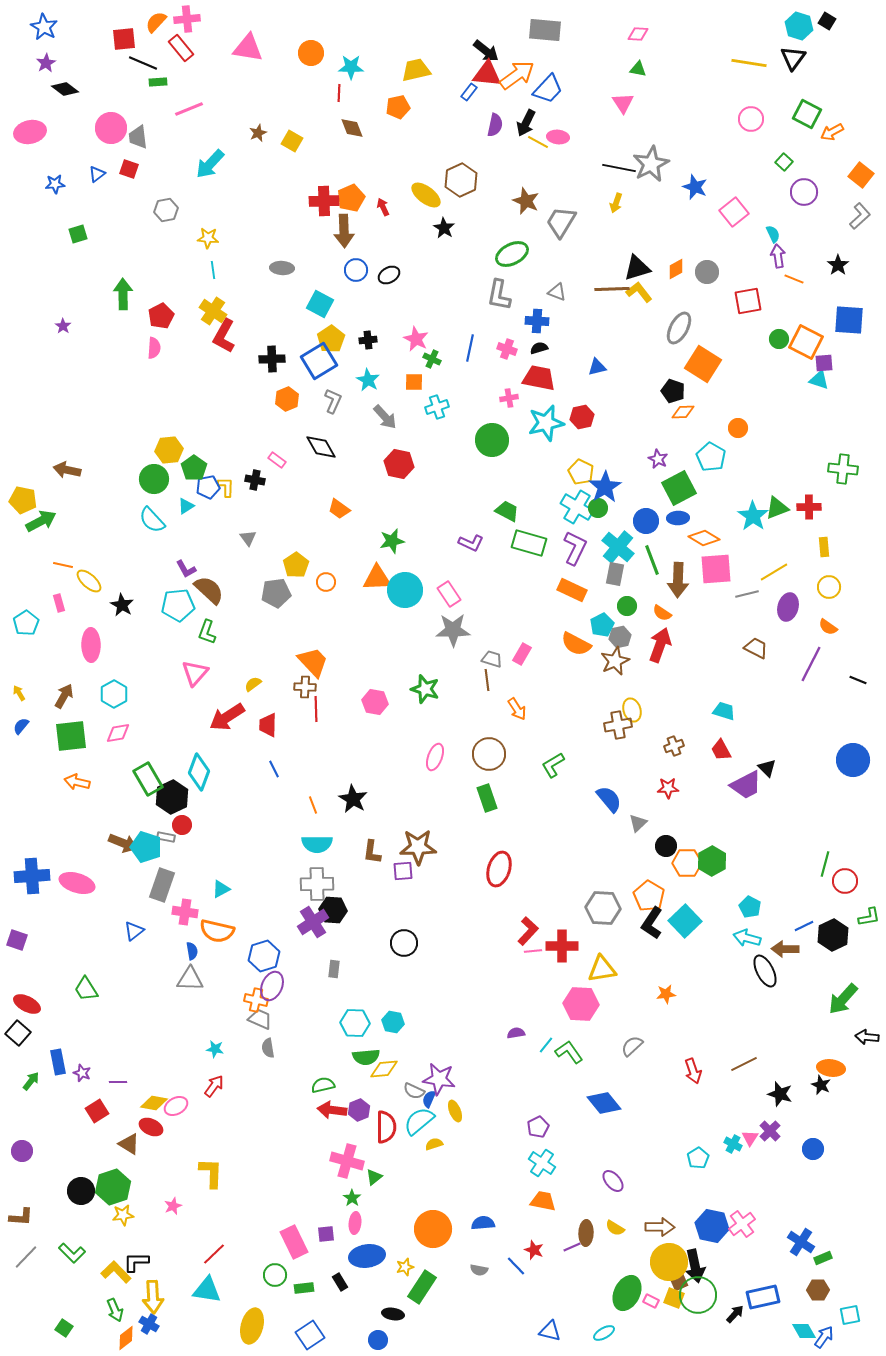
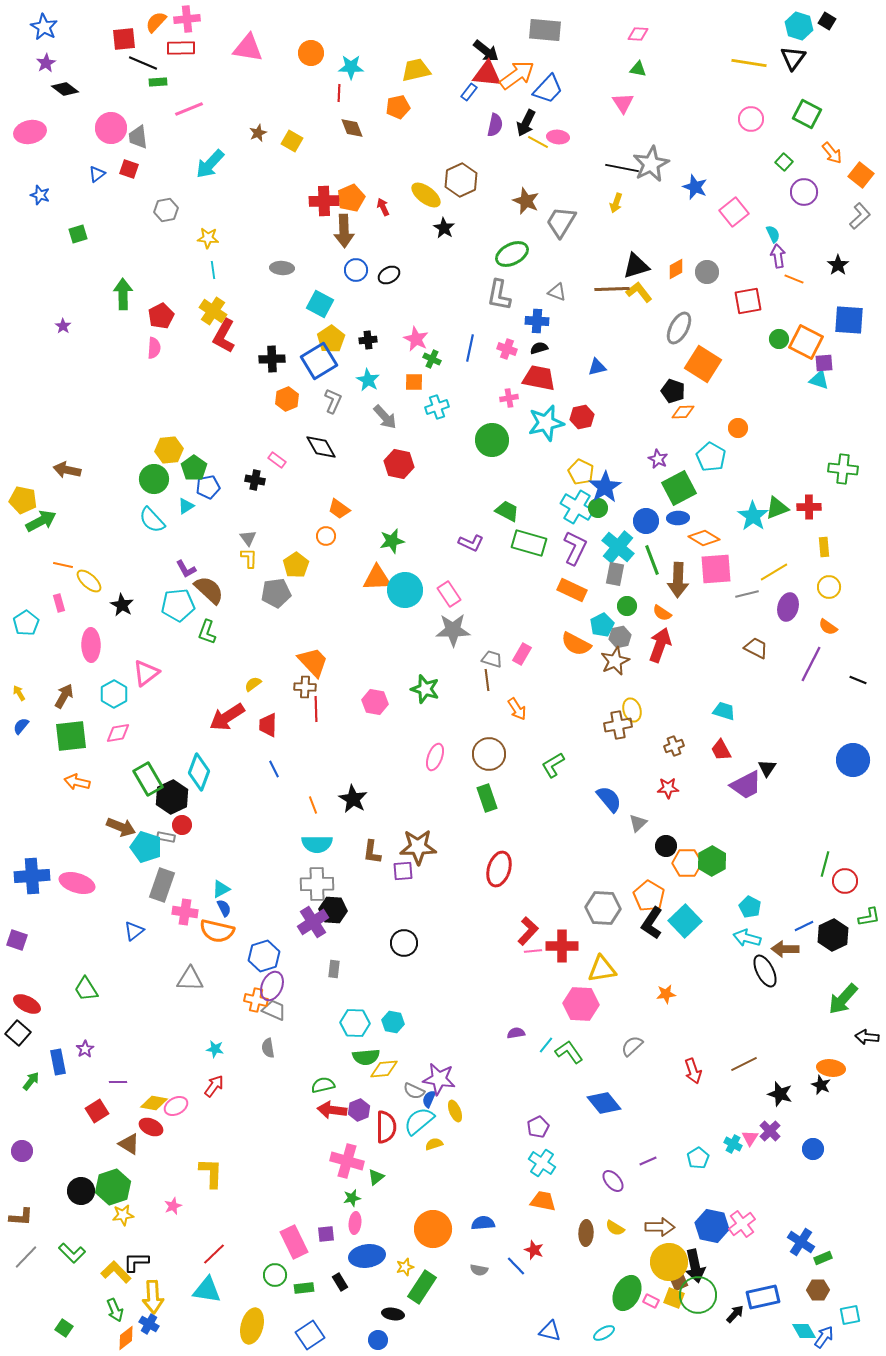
red rectangle at (181, 48): rotated 52 degrees counterclockwise
orange arrow at (832, 132): moved 21 px down; rotated 100 degrees counterclockwise
black line at (619, 168): moved 3 px right
blue star at (55, 184): moved 15 px left, 11 px down; rotated 24 degrees clockwise
black triangle at (637, 268): moved 1 px left, 2 px up
yellow L-shape at (226, 487): moved 23 px right, 71 px down
orange circle at (326, 582): moved 46 px up
pink triangle at (195, 673): moved 49 px left; rotated 12 degrees clockwise
black triangle at (767, 768): rotated 18 degrees clockwise
brown arrow at (123, 843): moved 2 px left, 16 px up
blue semicircle at (192, 951): moved 32 px right, 43 px up; rotated 18 degrees counterclockwise
gray trapezoid at (260, 1019): moved 14 px right, 9 px up
purple star at (82, 1073): moved 3 px right, 24 px up; rotated 18 degrees clockwise
green triangle at (374, 1177): moved 2 px right
green star at (352, 1198): rotated 24 degrees clockwise
purple line at (572, 1247): moved 76 px right, 86 px up
